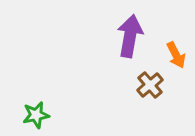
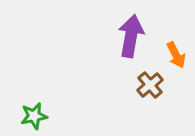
purple arrow: moved 1 px right
green star: moved 2 px left, 1 px down
